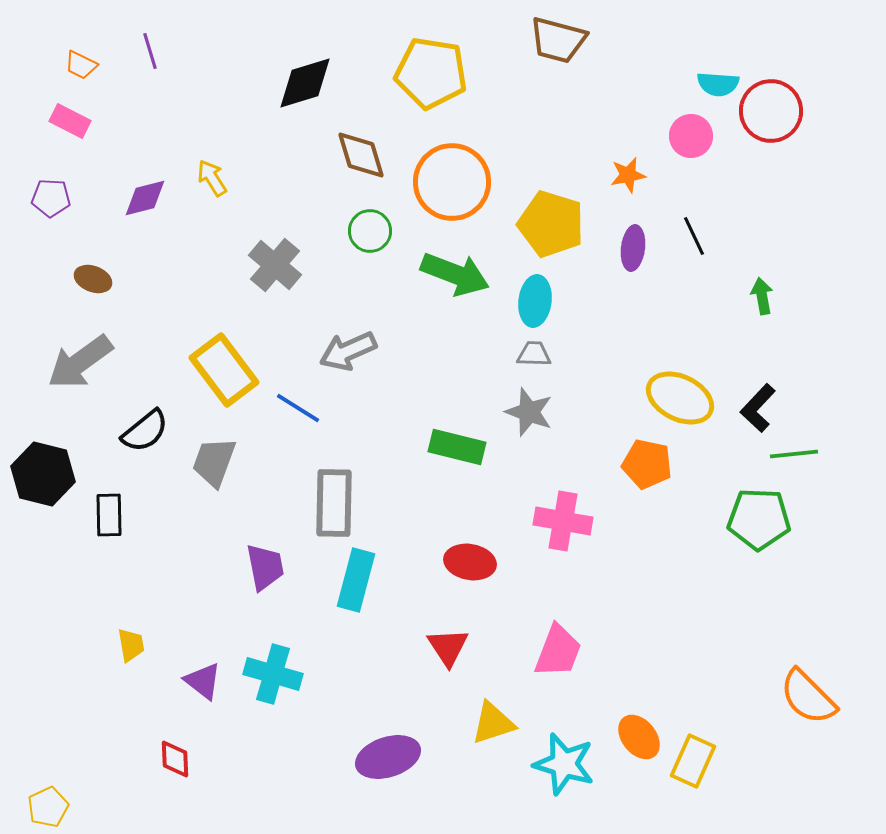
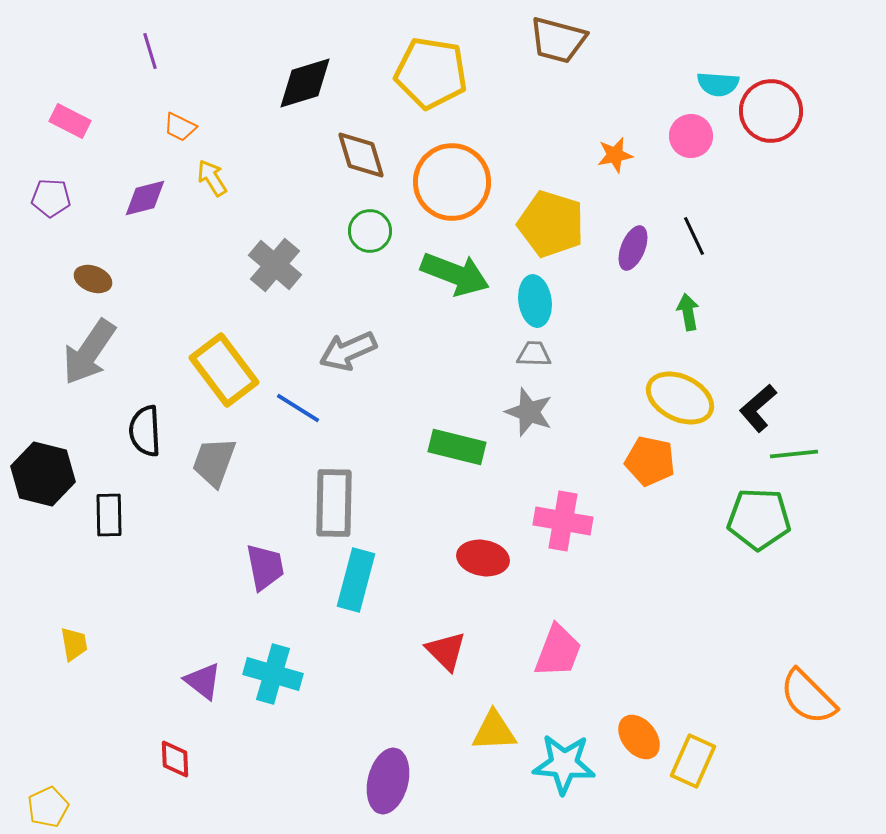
orange trapezoid at (81, 65): moved 99 px right, 62 px down
orange star at (628, 175): moved 13 px left, 20 px up
purple ellipse at (633, 248): rotated 15 degrees clockwise
green arrow at (762, 296): moved 74 px left, 16 px down
cyan ellipse at (535, 301): rotated 15 degrees counterclockwise
gray arrow at (80, 362): moved 9 px right, 10 px up; rotated 20 degrees counterclockwise
black L-shape at (758, 408): rotated 6 degrees clockwise
black semicircle at (145, 431): rotated 126 degrees clockwise
orange pentagon at (647, 464): moved 3 px right, 3 px up
red ellipse at (470, 562): moved 13 px right, 4 px up
yellow trapezoid at (131, 645): moved 57 px left, 1 px up
red triangle at (448, 647): moved 2 px left, 4 px down; rotated 12 degrees counterclockwise
yellow triangle at (493, 723): moved 1 px right, 8 px down; rotated 15 degrees clockwise
purple ellipse at (388, 757): moved 24 px down; rotated 58 degrees counterclockwise
cyan star at (564, 764): rotated 12 degrees counterclockwise
